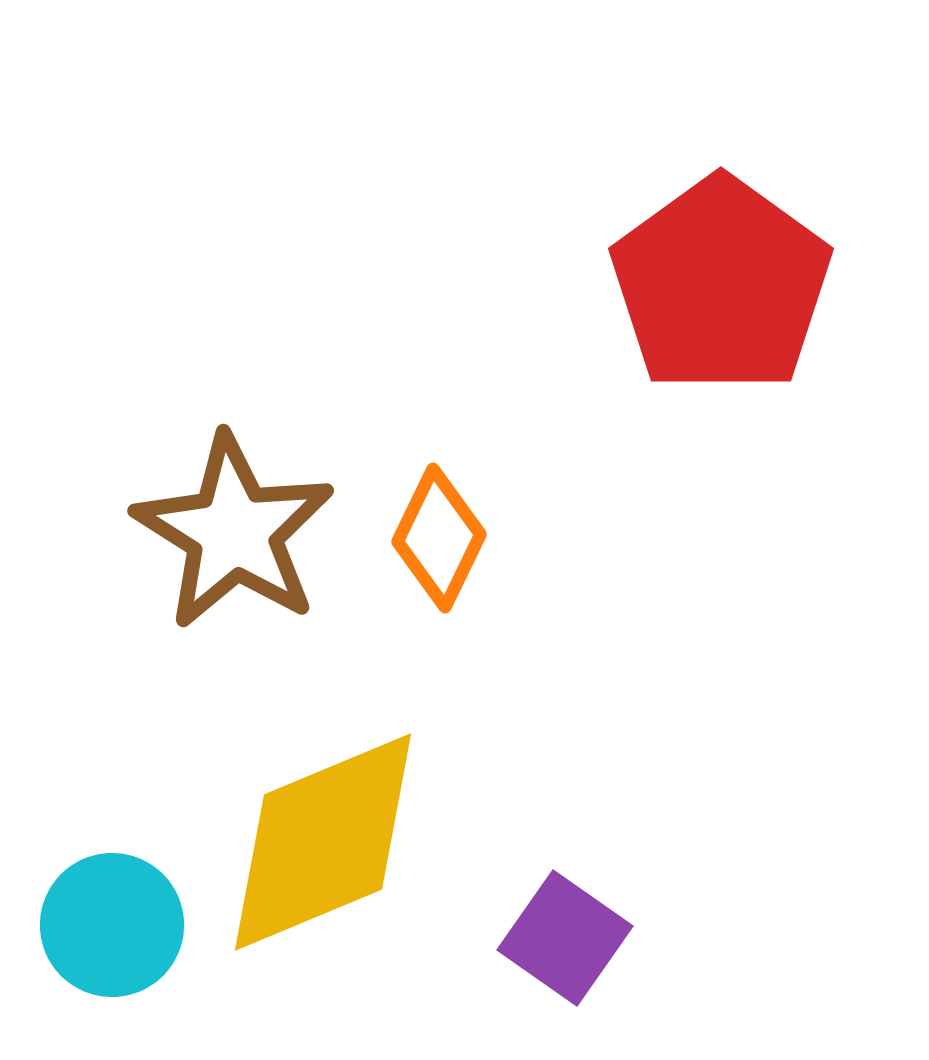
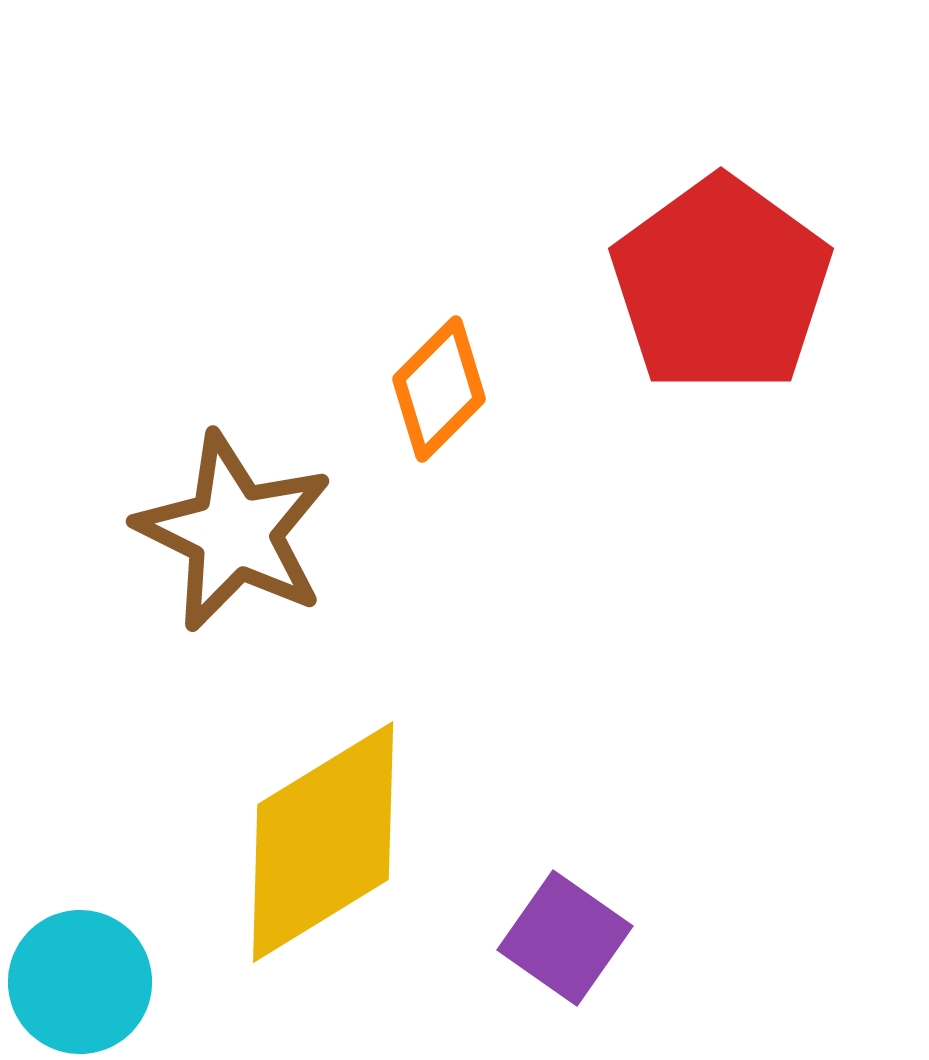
brown star: rotated 6 degrees counterclockwise
orange diamond: moved 149 px up; rotated 19 degrees clockwise
yellow diamond: rotated 9 degrees counterclockwise
cyan circle: moved 32 px left, 57 px down
